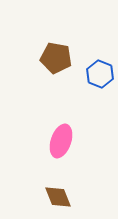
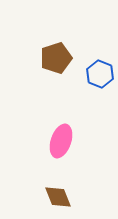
brown pentagon: rotated 28 degrees counterclockwise
